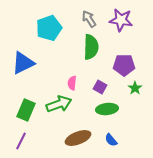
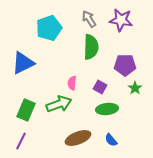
purple pentagon: moved 1 px right
